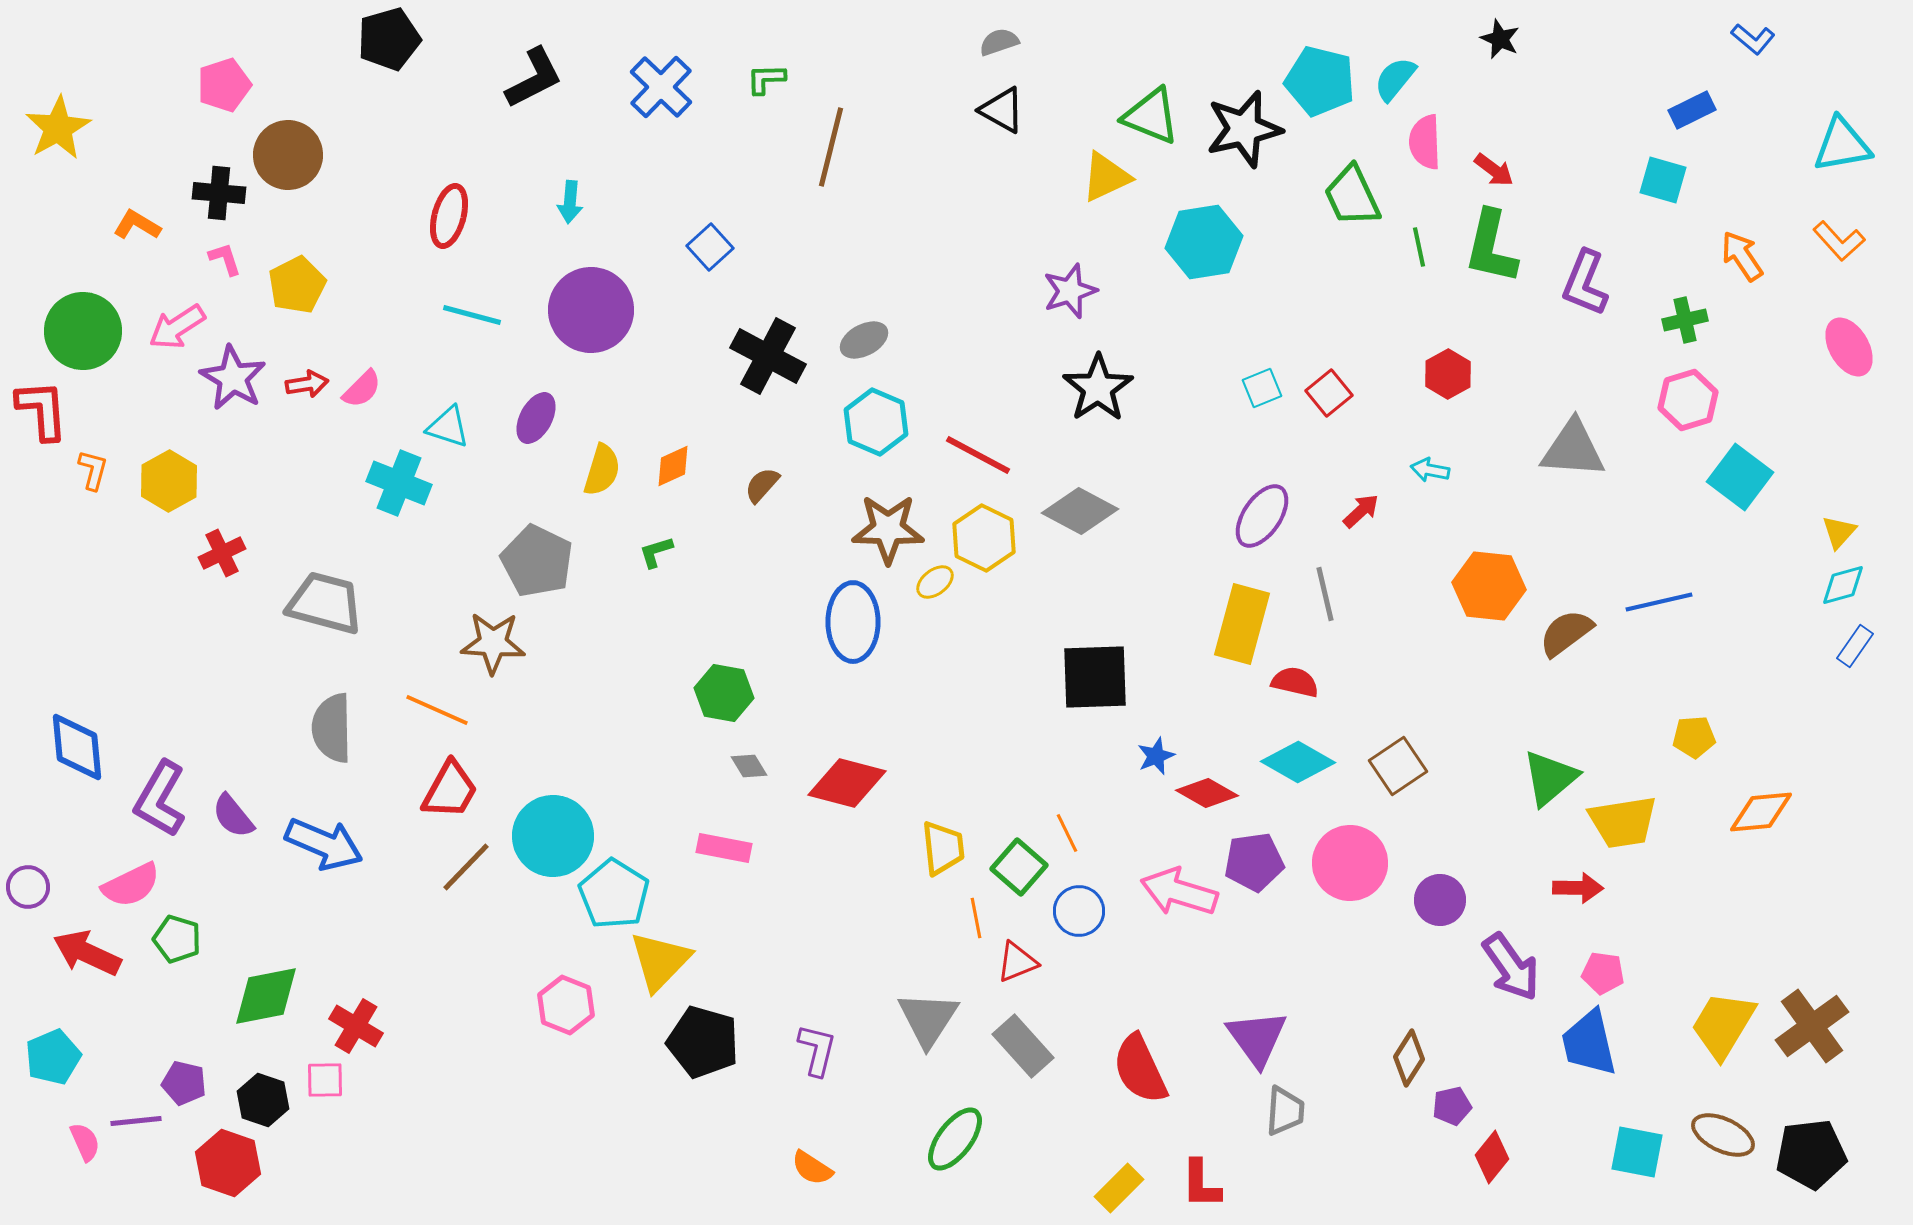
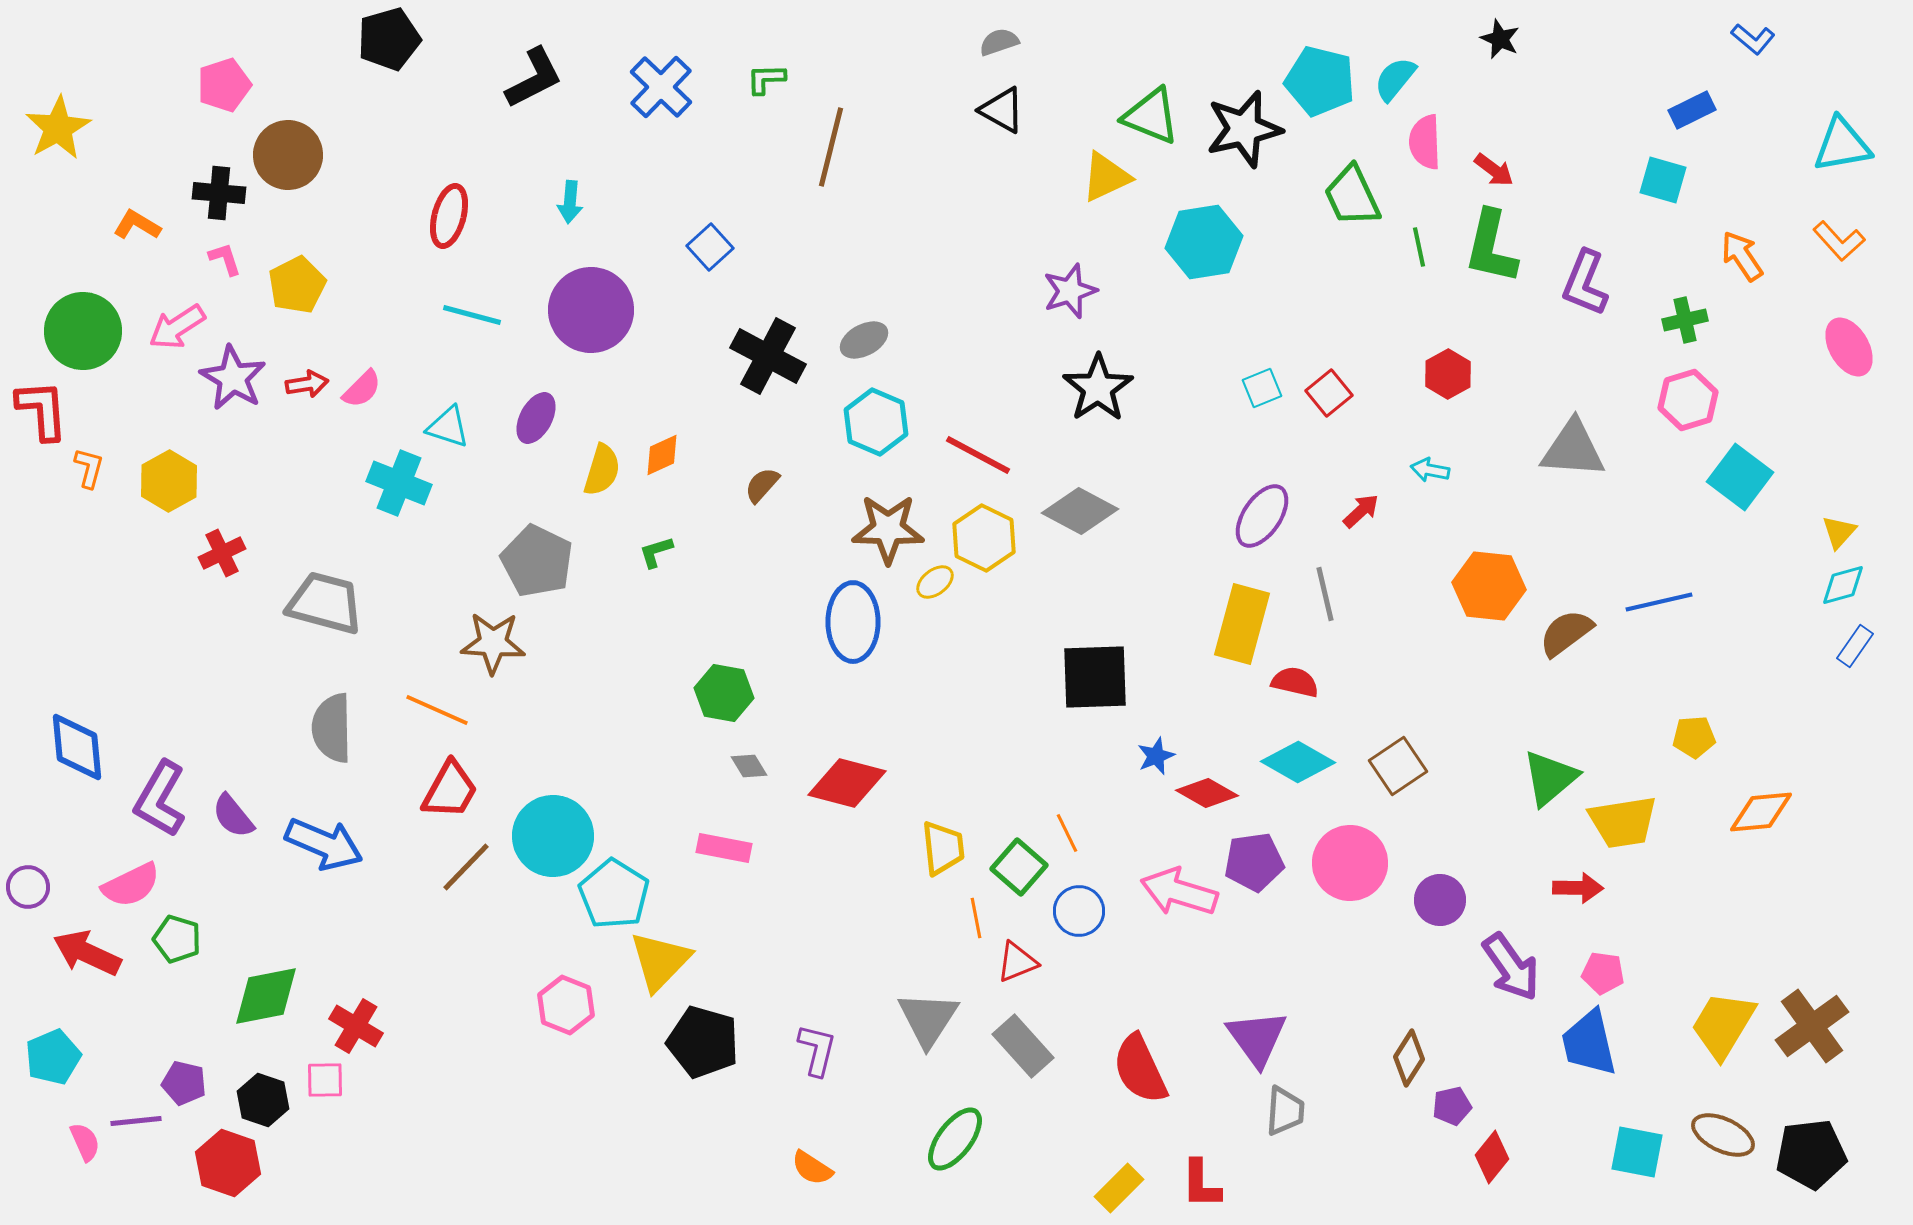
orange diamond at (673, 466): moved 11 px left, 11 px up
orange L-shape at (93, 470): moved 4 px left, 2 px up
